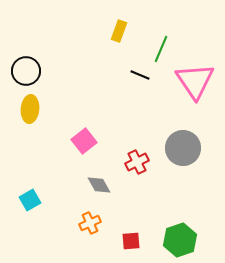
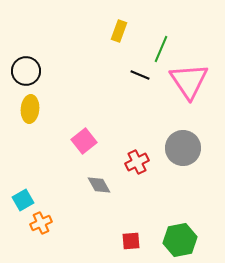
pink triangle: moved 6 px left
cyan square: moved 7 px left
orange cross: moved 49 px left
green hexagon: rotated 8 degrees clockwise
